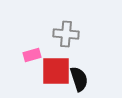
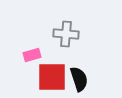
red square: moved 4 px left, 6 px down
